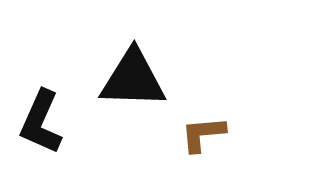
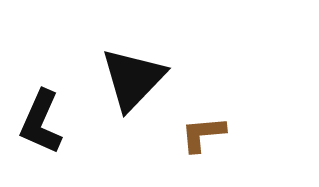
black triangle: rotated 48 degrees counterclockwise
